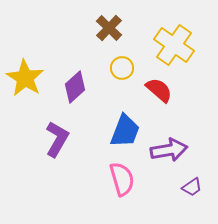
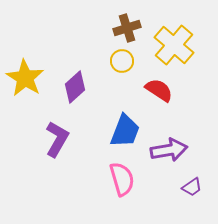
brown cross: moved 18 px right; rotated 28 degrees clockwise
yellow cross: rotated 6 degrees clockwise
yellow circle: moved 7 px up
red semicircle: rotated 8 degrees counterclockwise
